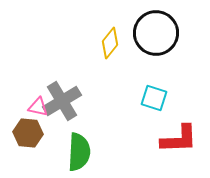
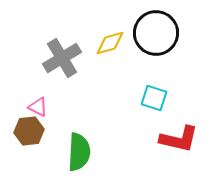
yellow diamond: rotated 36 degrees clockwise
gray cross: moved 43 px up
pink triangle: rotated 15 degrees clockwise
brown hexagon: moved 1 px right, 2 px up; rotated 12 degrees counterclockwise
red L-shape: rotated 15 degrees clockwise
